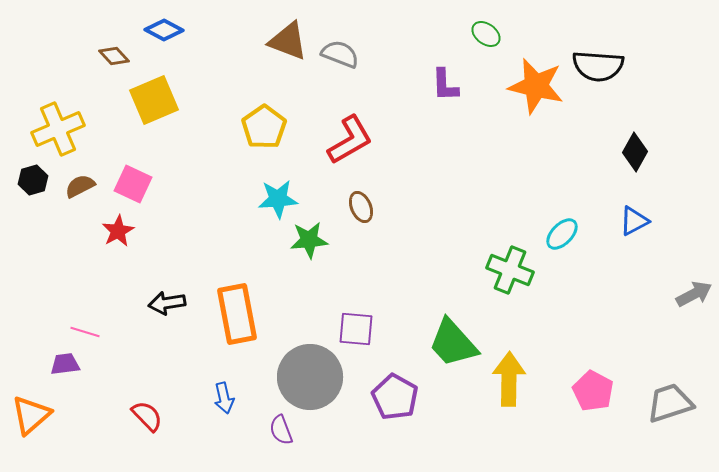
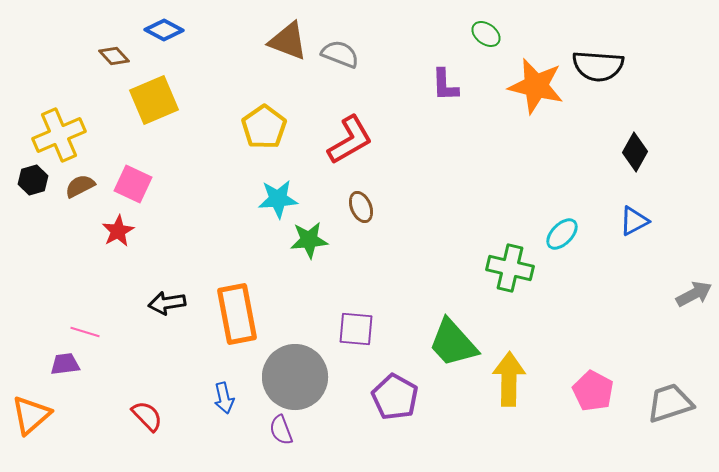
yellow cross: moved 1 px right, 6 px down
green cross: moved 2 px up; rotated 9 degrees counterclockwise
gray circle: moved 15 px left
